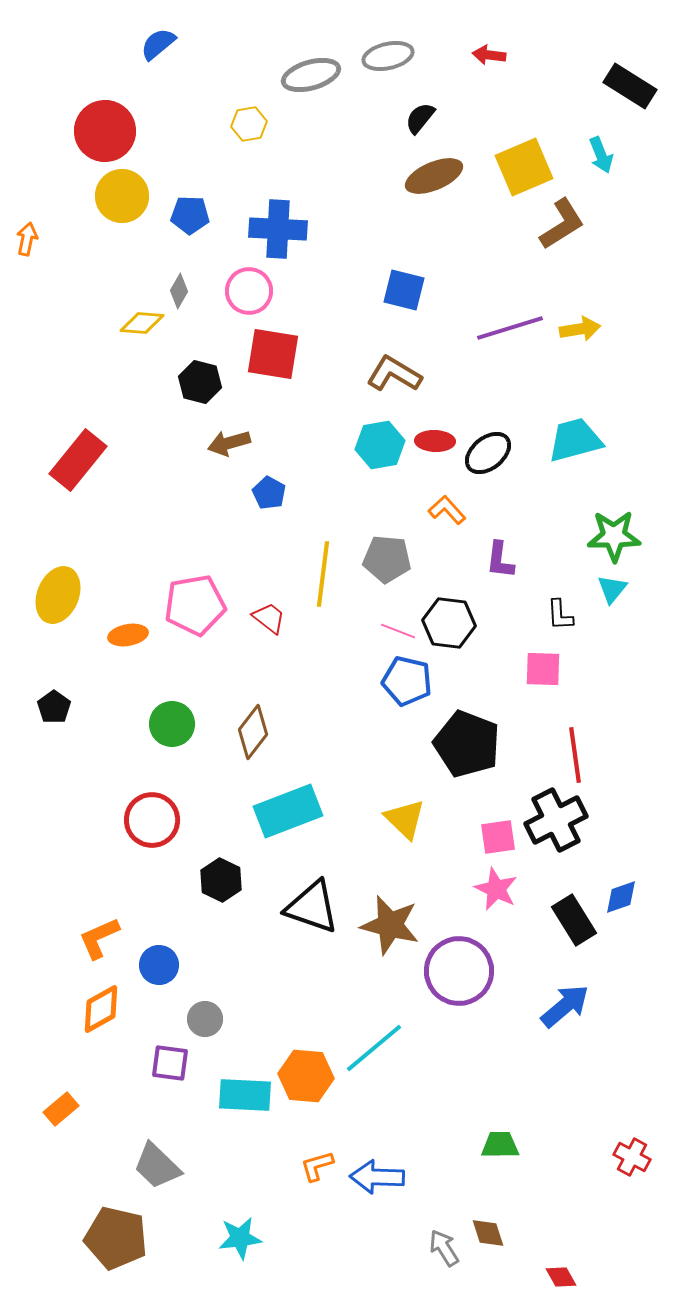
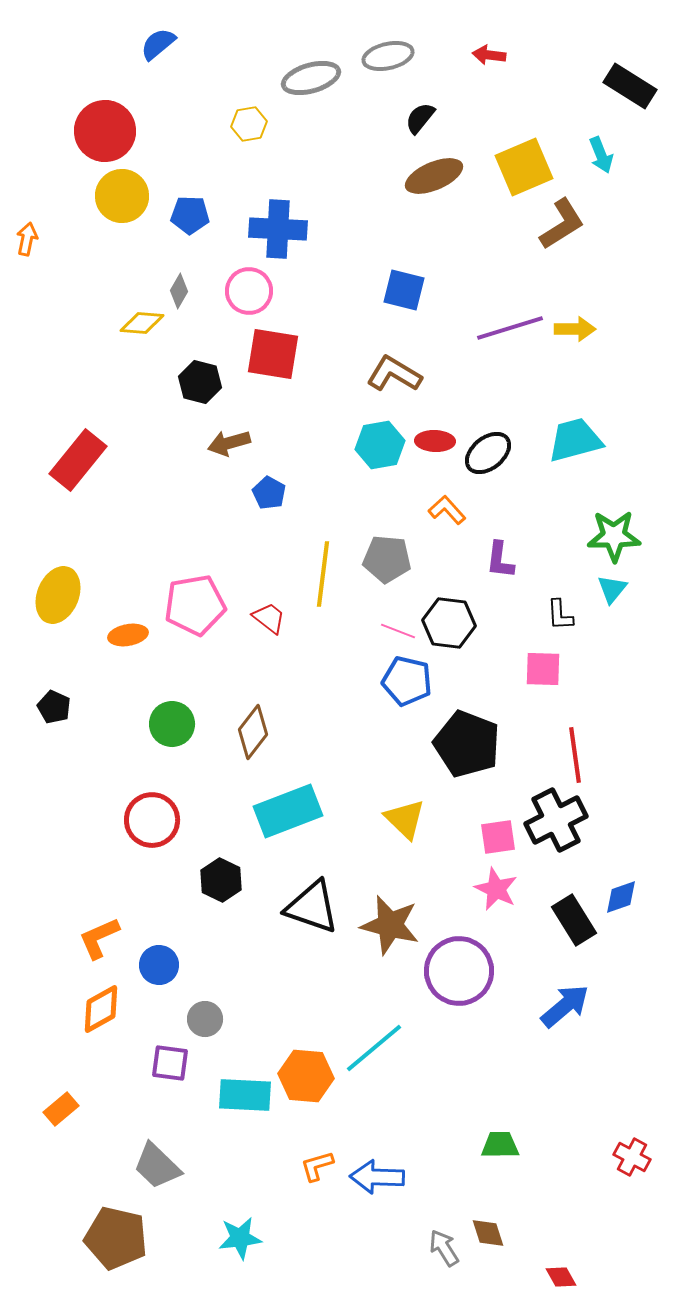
gray ellipse at (311, 75): moved 3 px down
yellow arrow at (580, 329): moved 5 px left; rotated 9 degrees clockwise
black pentagon at (54, 707): rotated 12 degrees counterclockwise
